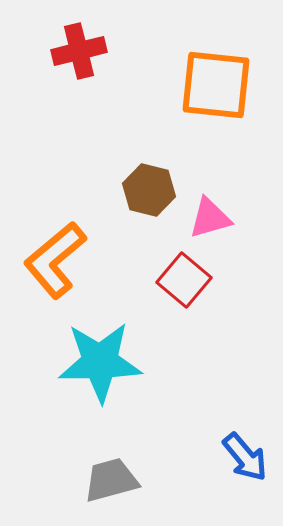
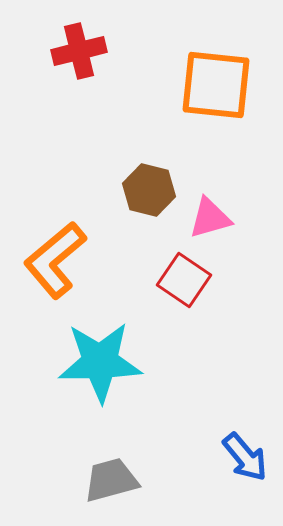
red square: rotated 6 degrees counterclockwise
